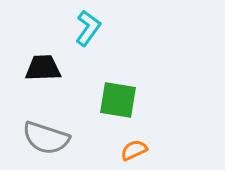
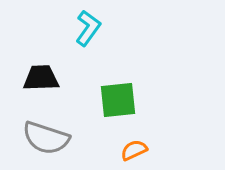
black trapezoid: moved 2 px left, 10 px down
green square: rotated 15 degrees counterclockwise
